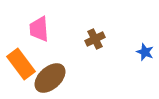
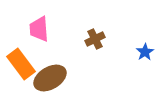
blue star: rotated 18 degrees clockwise
brown ellipse: rotated 12 degrees clockwise
